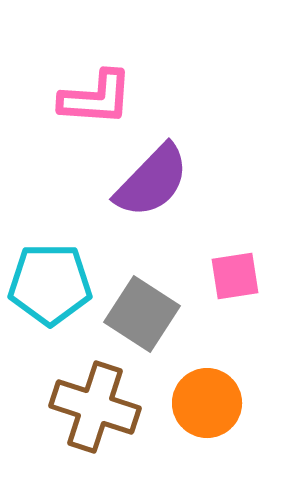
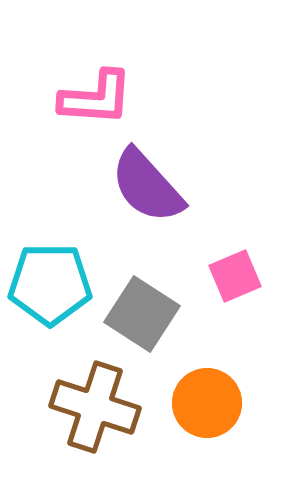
purple semicircle: moved 5 px left, 5 px down; rotated 94 degrees clockwise
pink square: rotated 14 degrees counterclockwise
